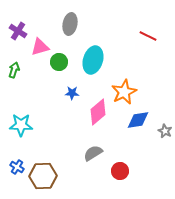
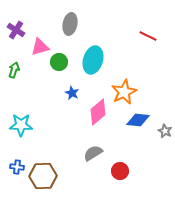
purple cross: moved 2 px left, 1 px up
blue star: rotated 24 degrees clockwise
blue diamond: rotated 15 degrees clockwise
blue cross: rotated 24 degrees counterclockwise
